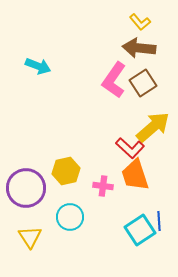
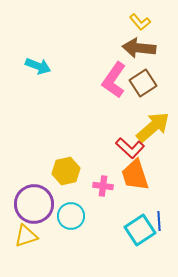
purple circle: moved 8 px right, 16 px down
cyan circle: moved 1 px right, 1 px up
yellow triangle: moved 4 px left, 1 px up; rotated 45 degrees clockwise
